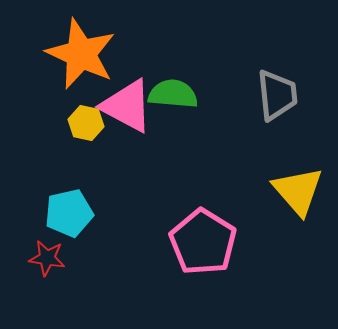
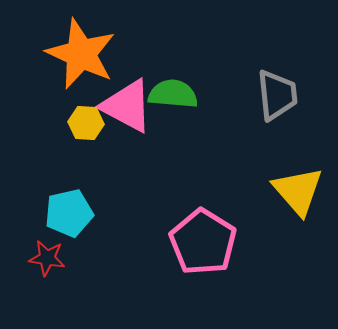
yellow hexagon: rotated 8 degrees counterclockwise
